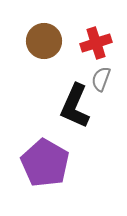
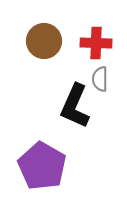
red cross: rotated 20 degrees clockwise
gray semicircle: moved 1 px left; rotated 20 degrees counterclockwise
purple pentagon: moved 3 px left, 3 px down
